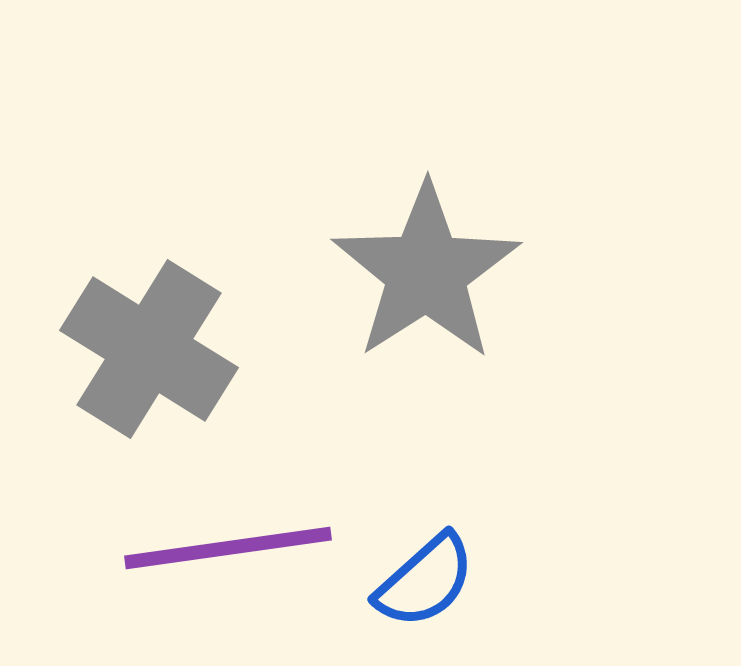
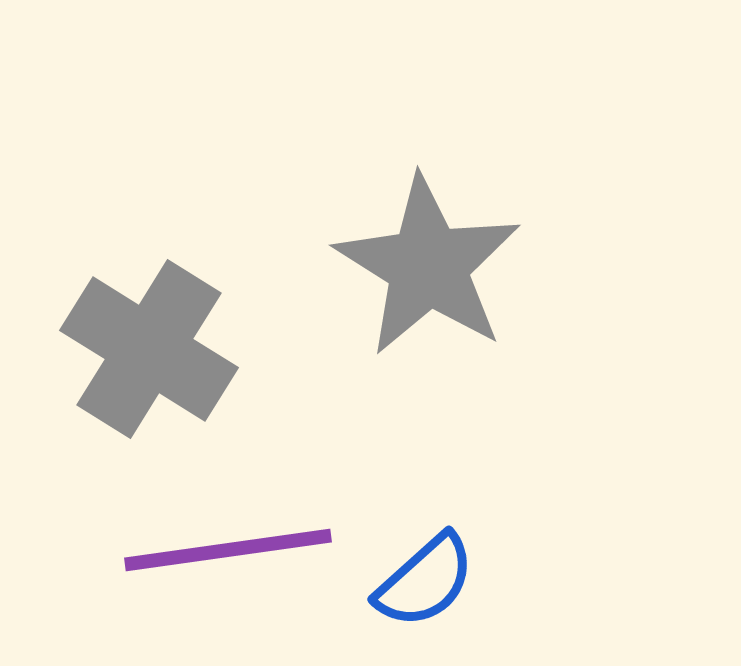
gray star: moved 2 px right, 6 px up; rotated 7 degrees counterclockwise
purple line: moved 2 px down
